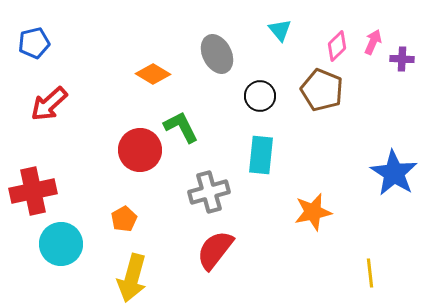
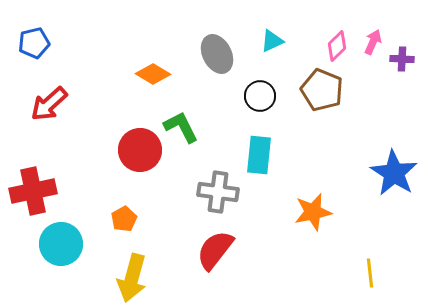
cyan triangle: moved 8 px left, 11 px down; rotated 45 degrees clockwise
cyan rectangle: moved 2 px left
gray cross: moved 9 px right; rotated 24 degrees clockwise
